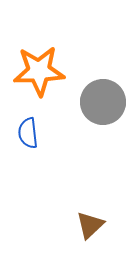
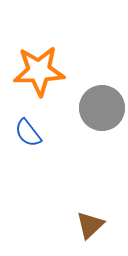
gray circle: moved 1 px left, 6 px down
blue semicircle: rotated 32 degrees counterclockwise
